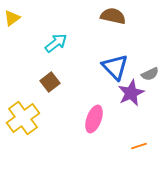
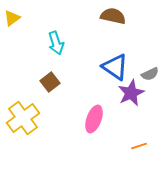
cyan arrow: rotated 110 degrees clockwise
blue triangle: rotated 12 degrees counterclockwise
